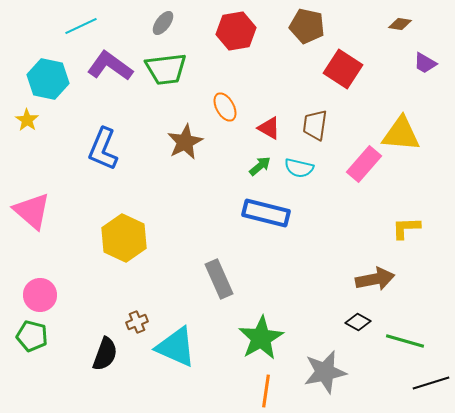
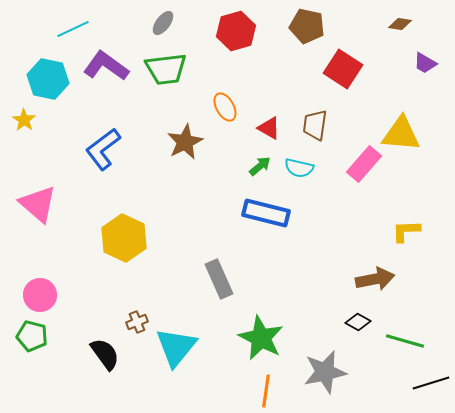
cyan line: moved 8 px left, 3 px down
red hexagon: rotated 6 degrees counterclockwise
purple L-shape: moved 4 px left
yellow star: moved 3 px left
blue L-shape: rotated 30 degrees clockwise
pink triangle: moved 6 px right, 7 px up
yellow L-shape: moved 3 px down
green star: rotated 15 degrees counterclockwise
cyan triangle: rotated 45 degrees clockwise
black semicircle: rotated 56 degrees counterclockwise
